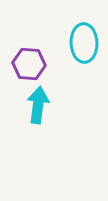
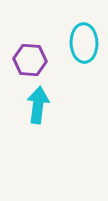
purple hexagon: moved 1 px right, 4 px up
